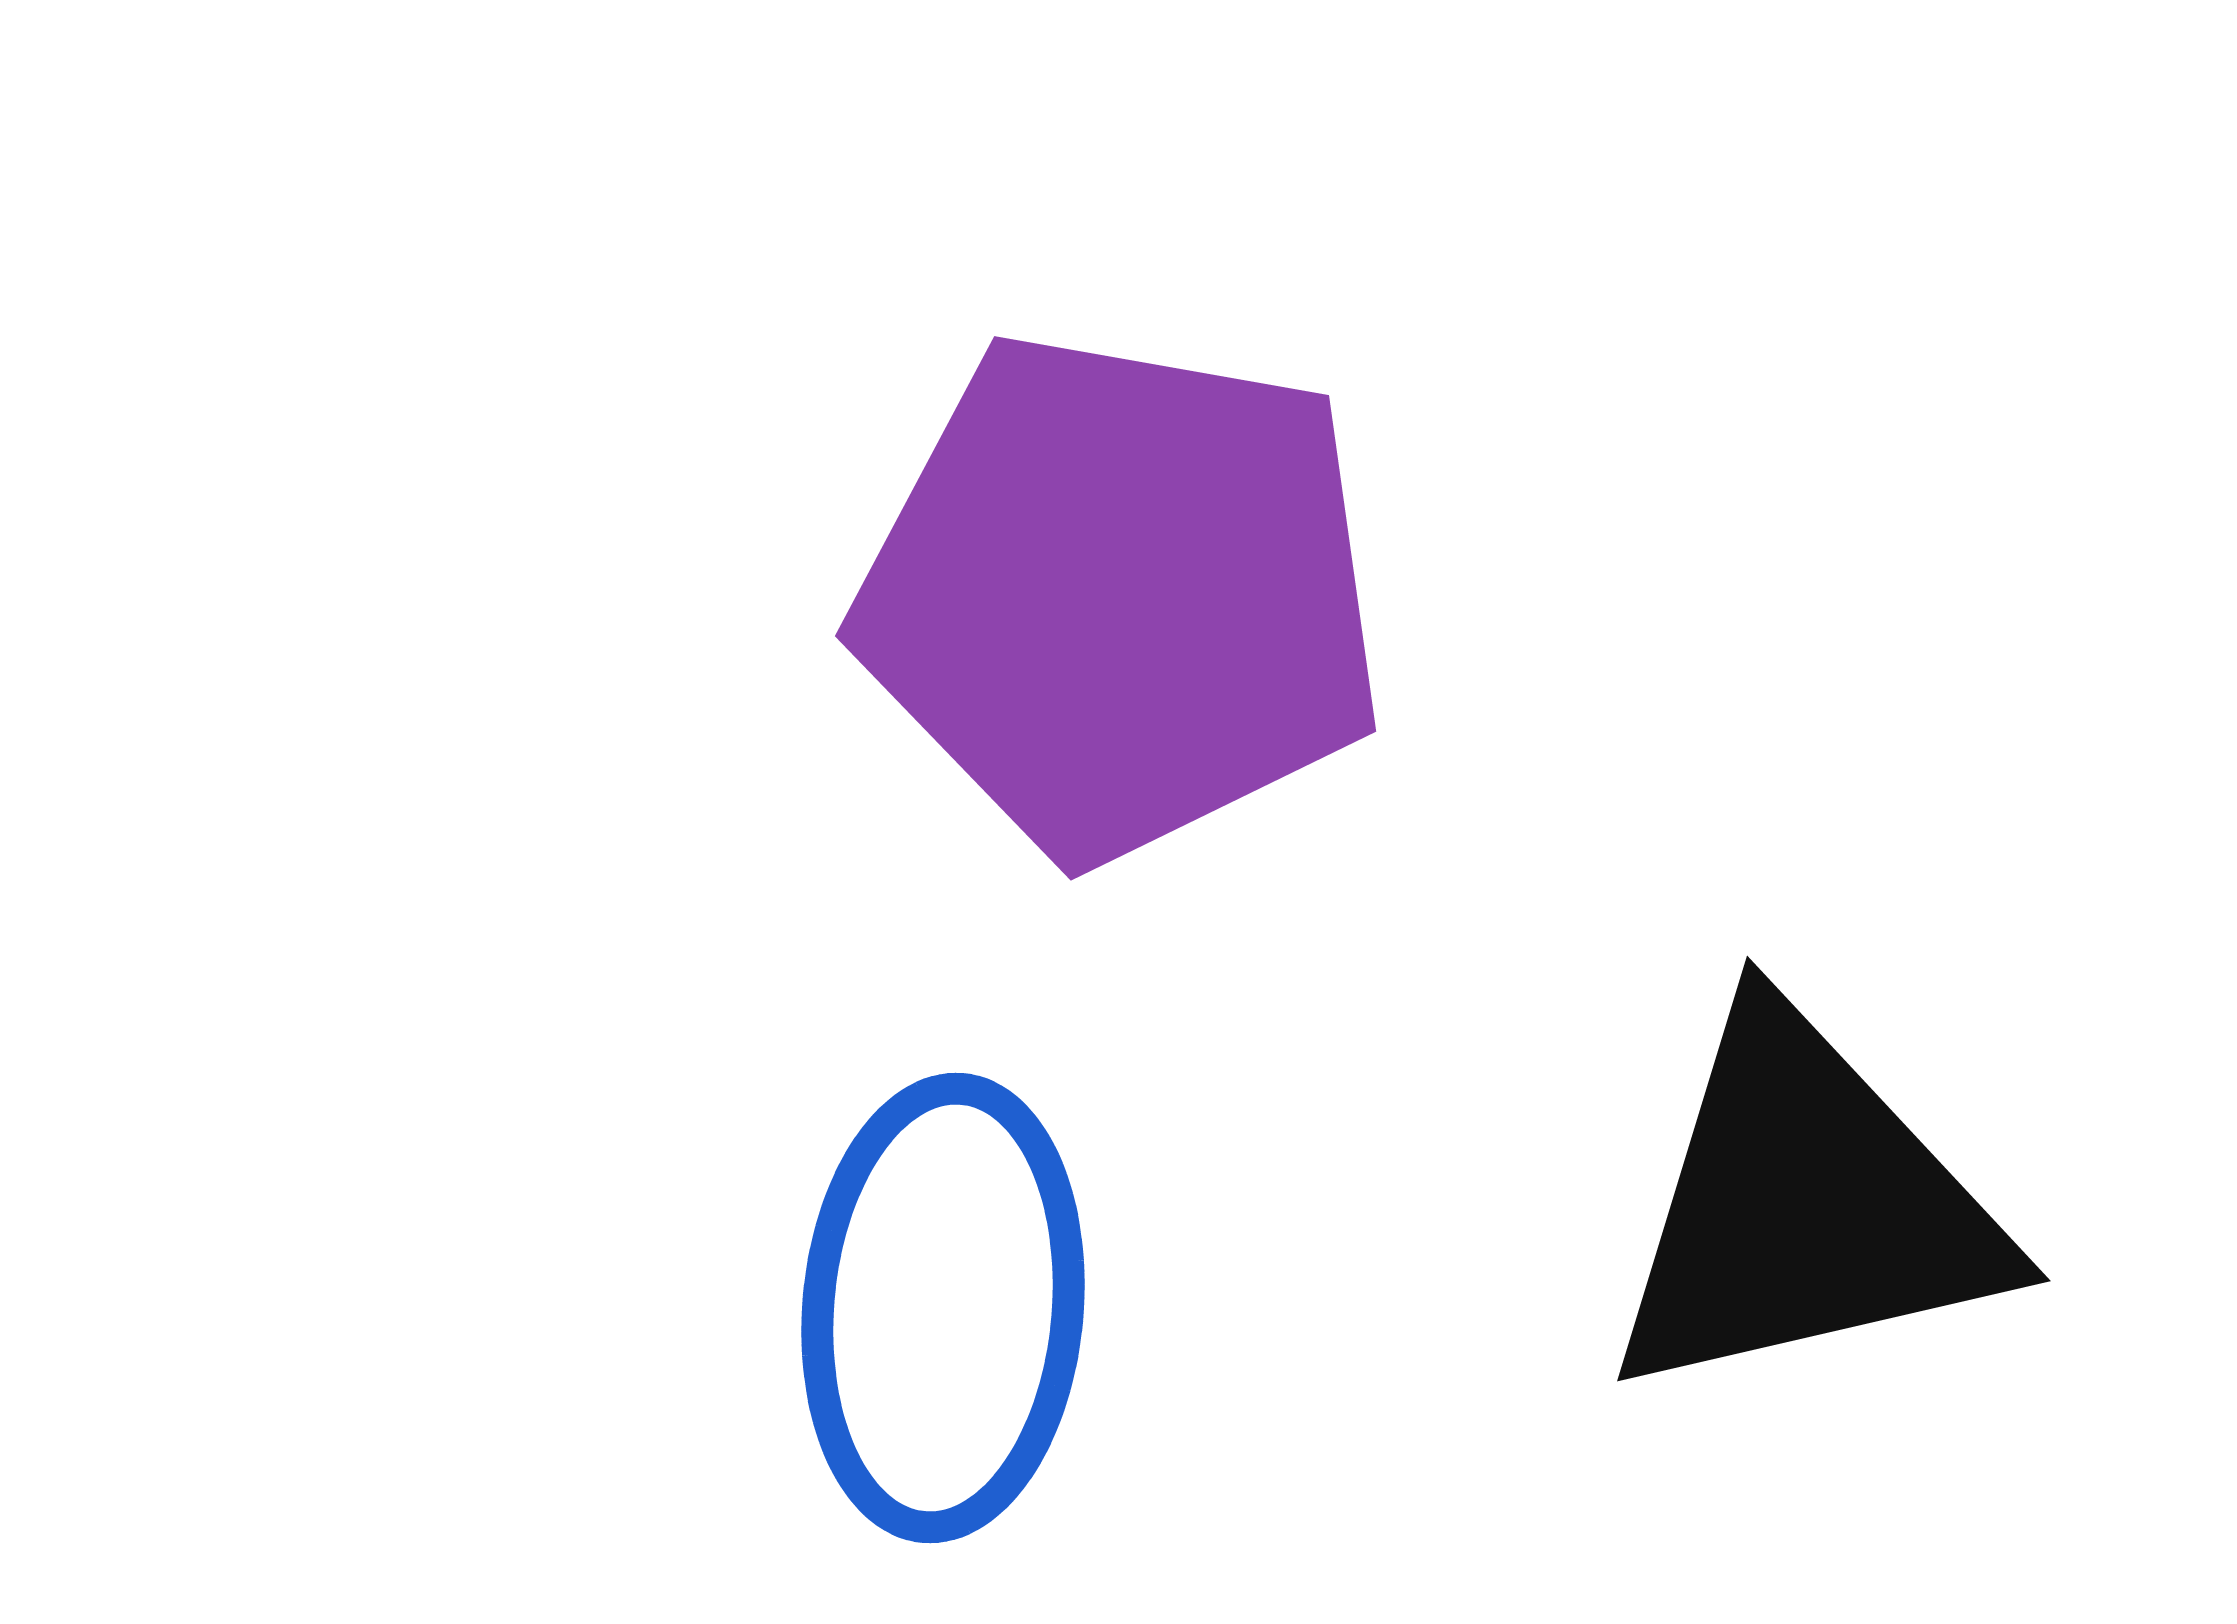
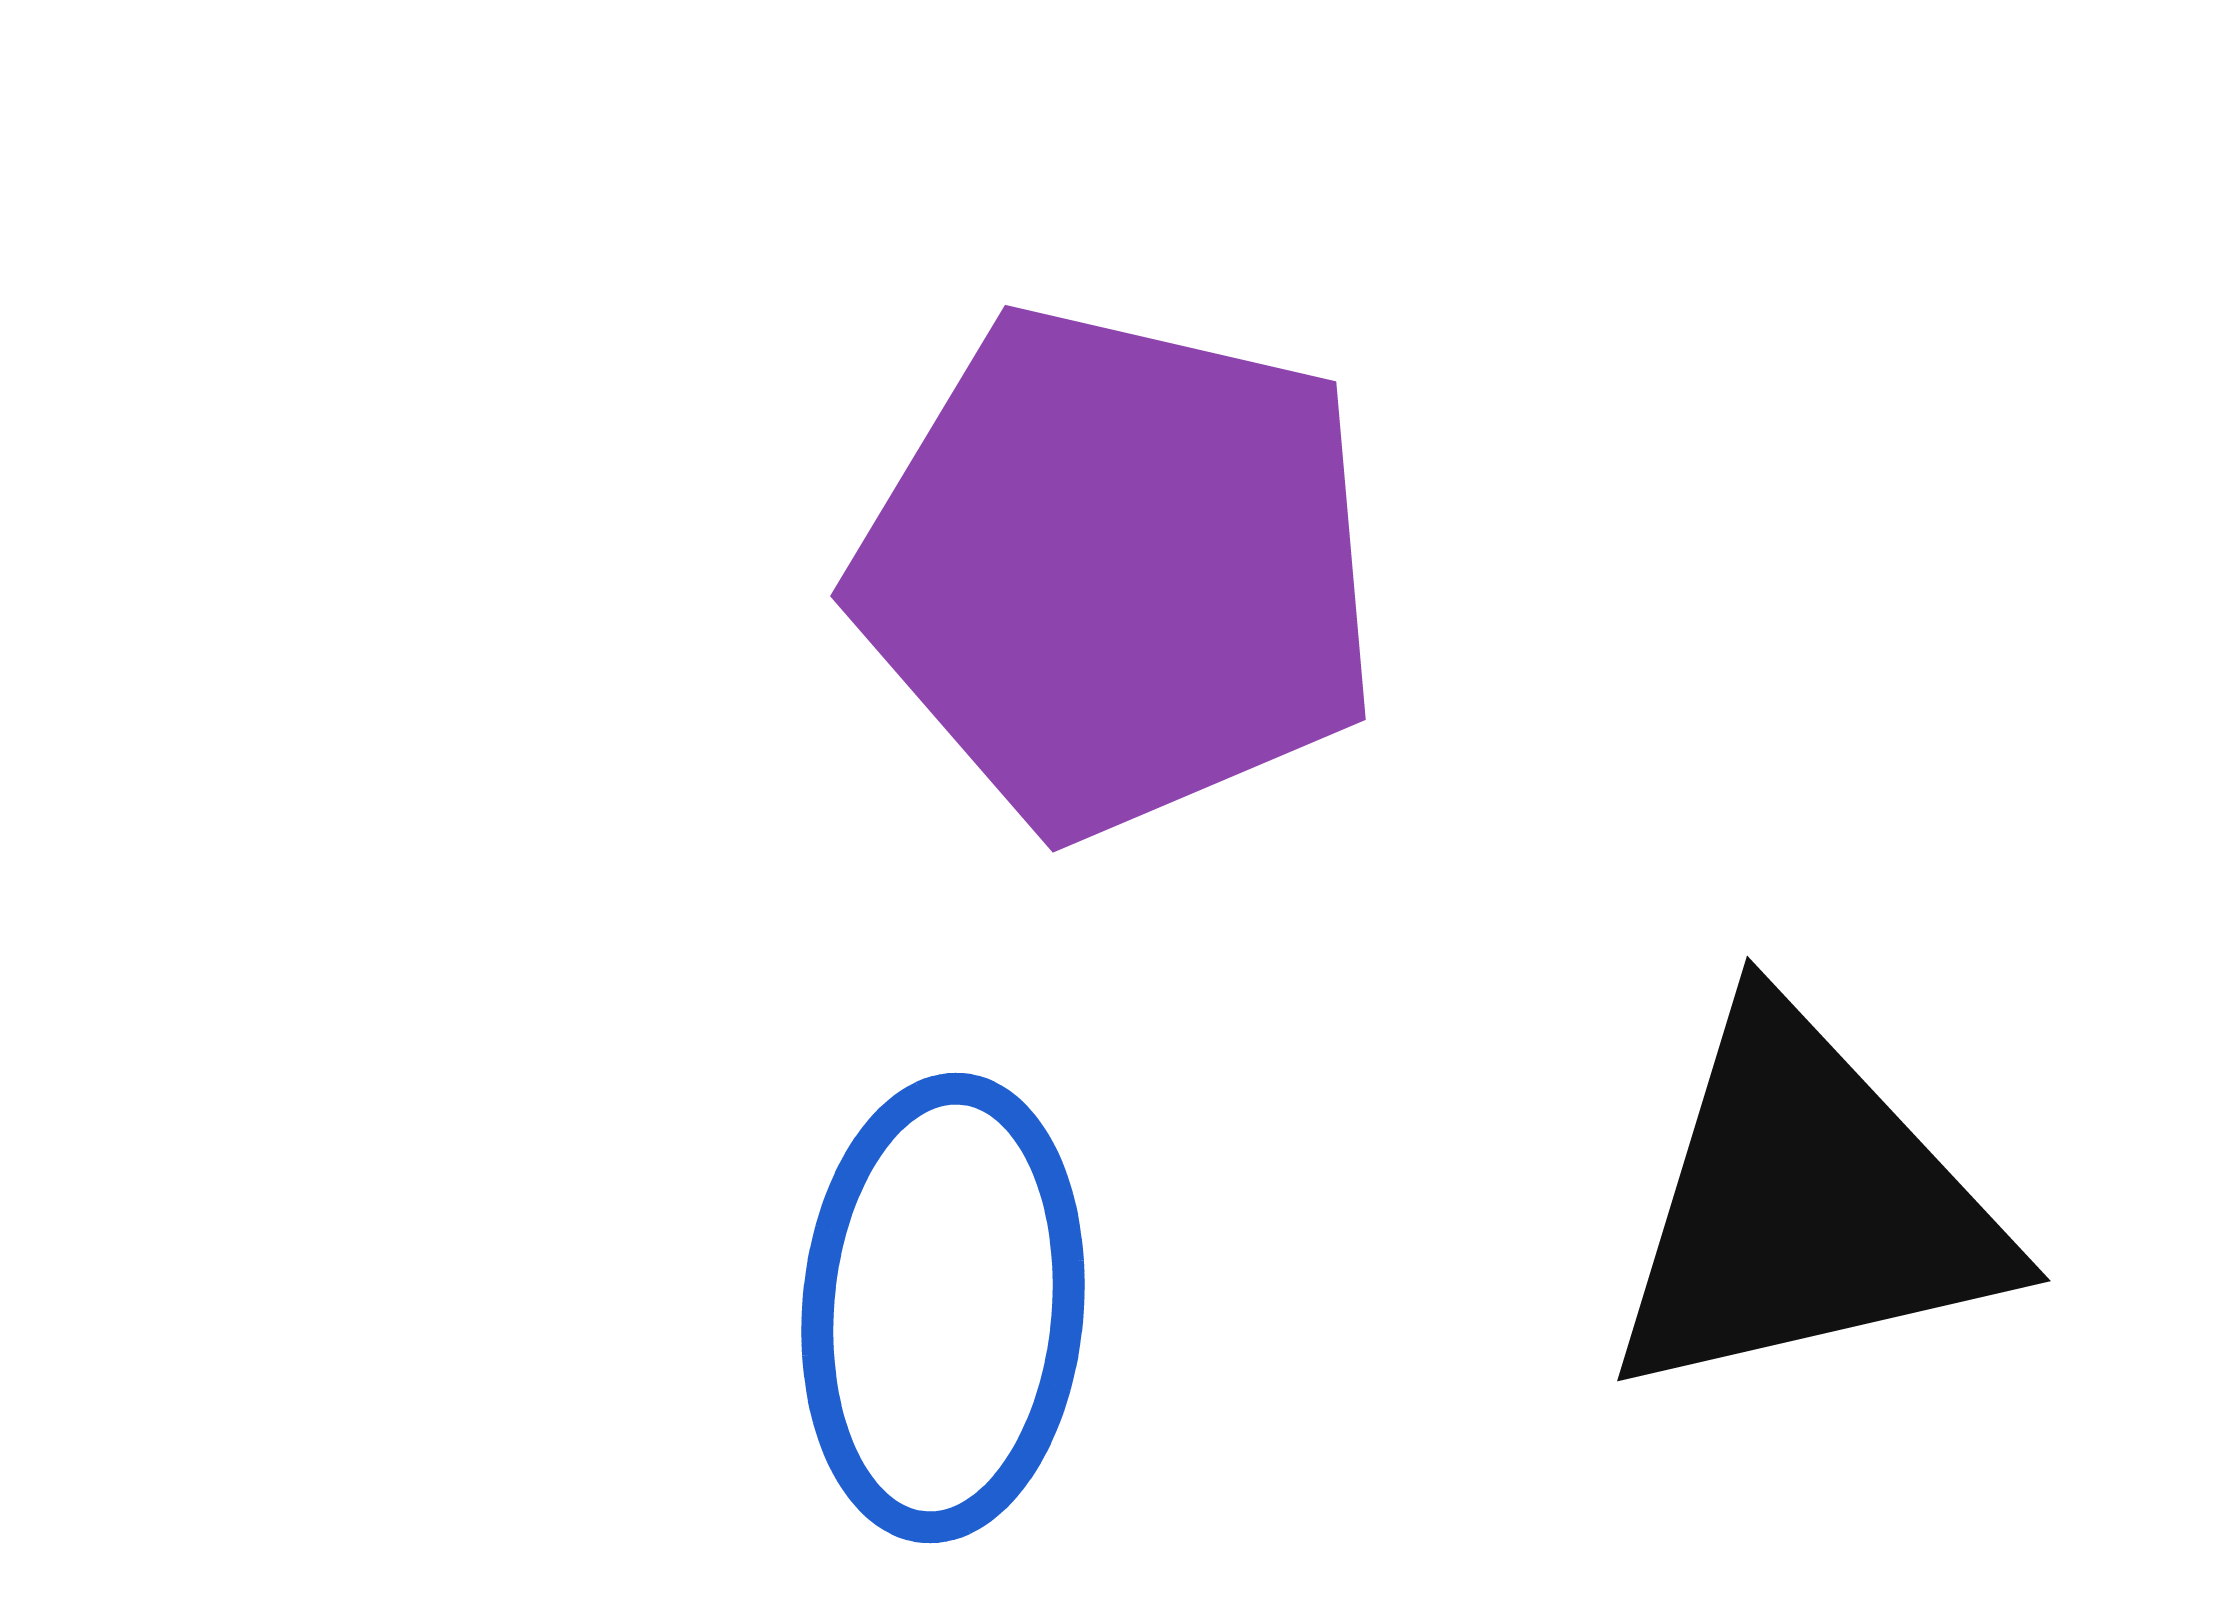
purple pentagon: moved 3 px left, 25 px up; rotated 3 degrees clockwise
